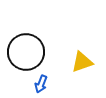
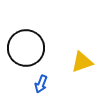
black circle: moved 4 px up
